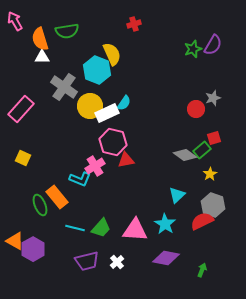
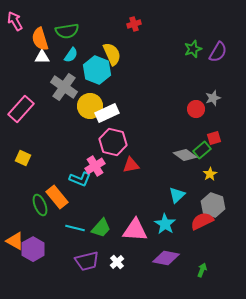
purple semicircle: moved 5 px right, 7 px down
cyan semicircle: moved 53 px left, 48 px up
red triangle: moved 5 px right, 5 px down
